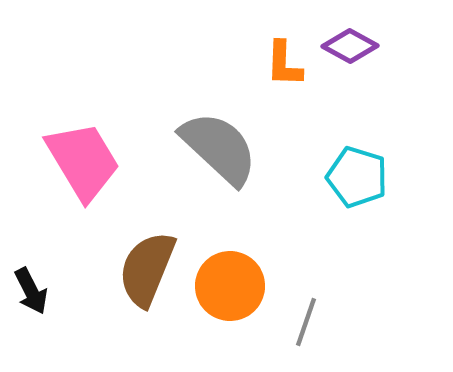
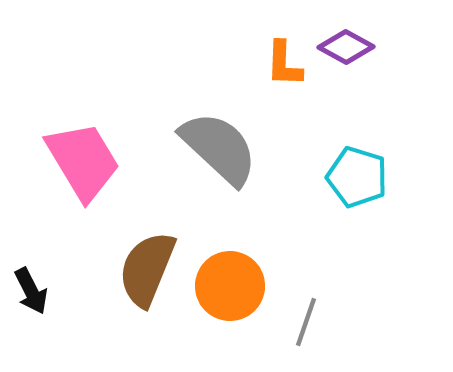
purple diamond: moved 4 px left, 1 px down
